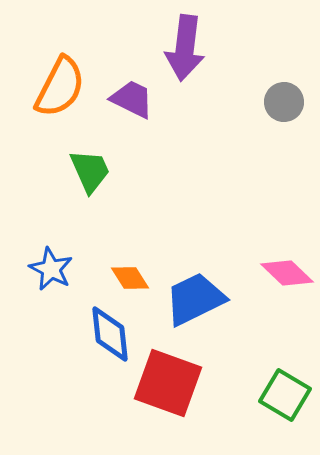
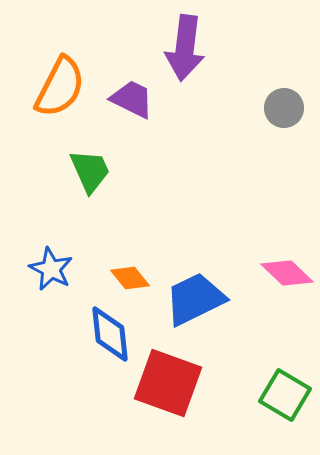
gray circle: moved 6 px down
orange diamond: rotated 6 degrees counterclockwise
